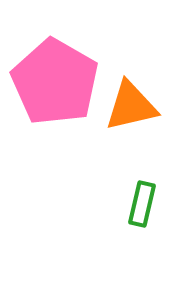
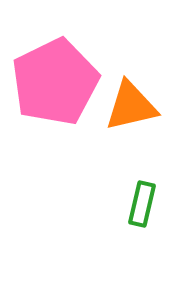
pink pentagon: rotated 16 degrees clockwise
